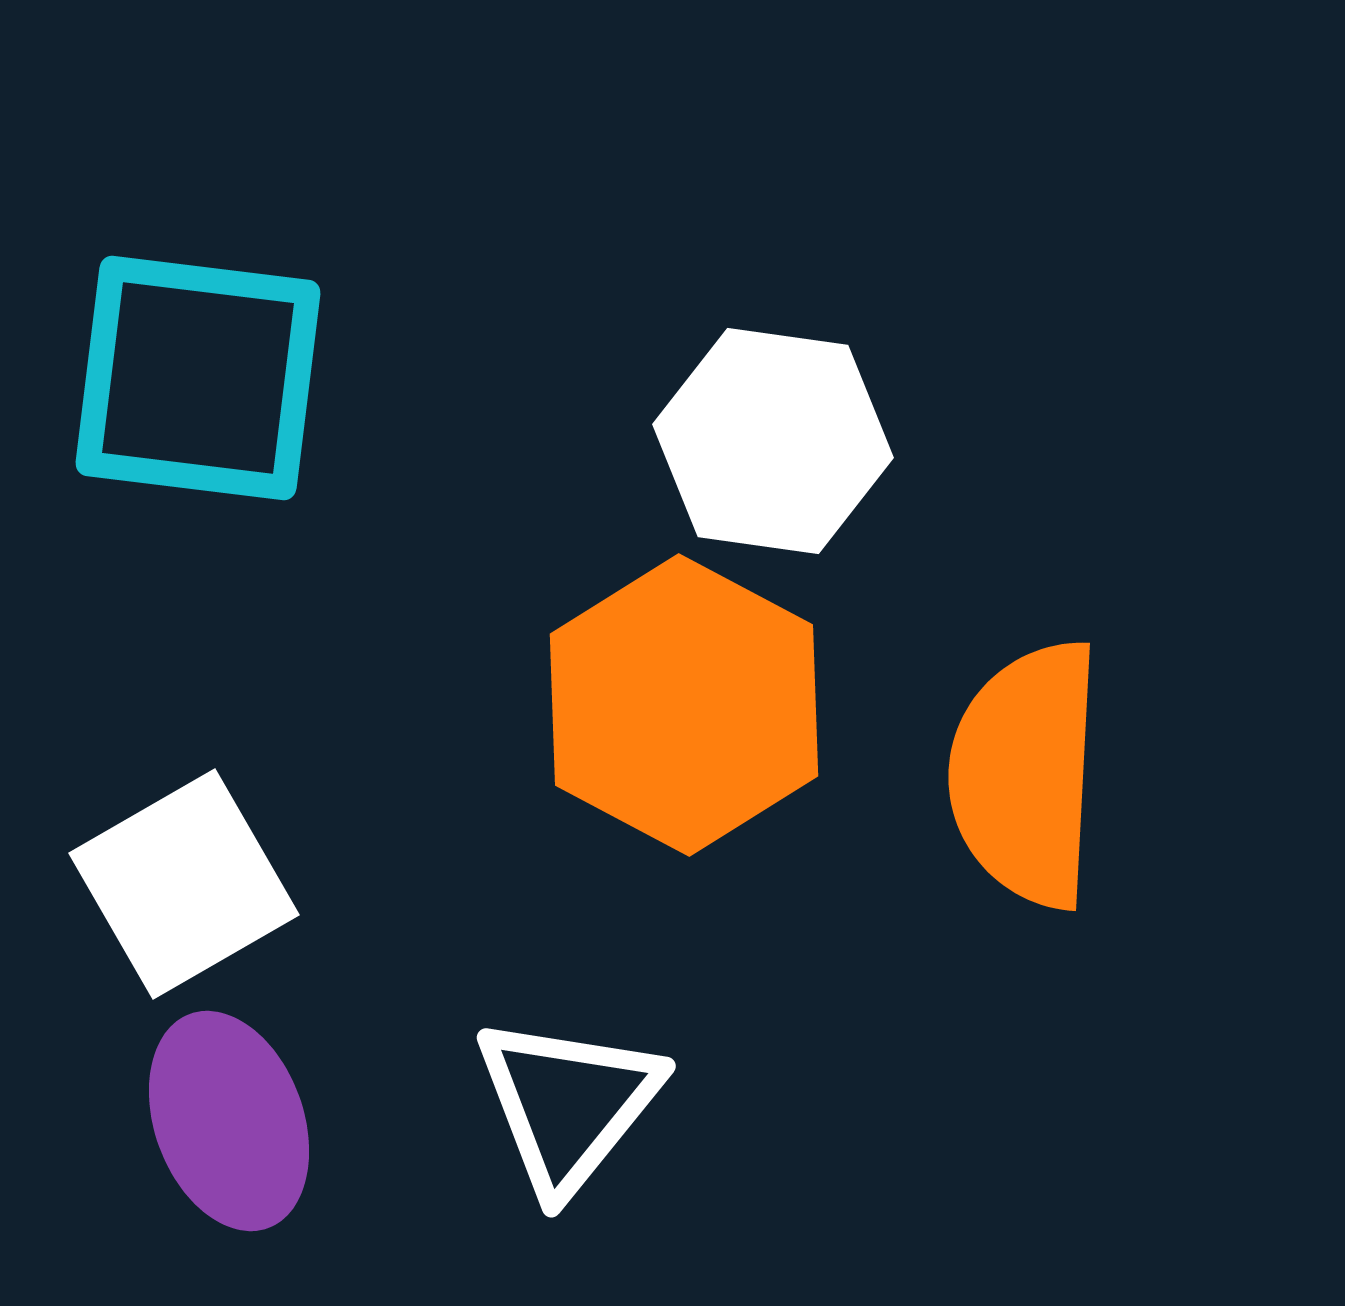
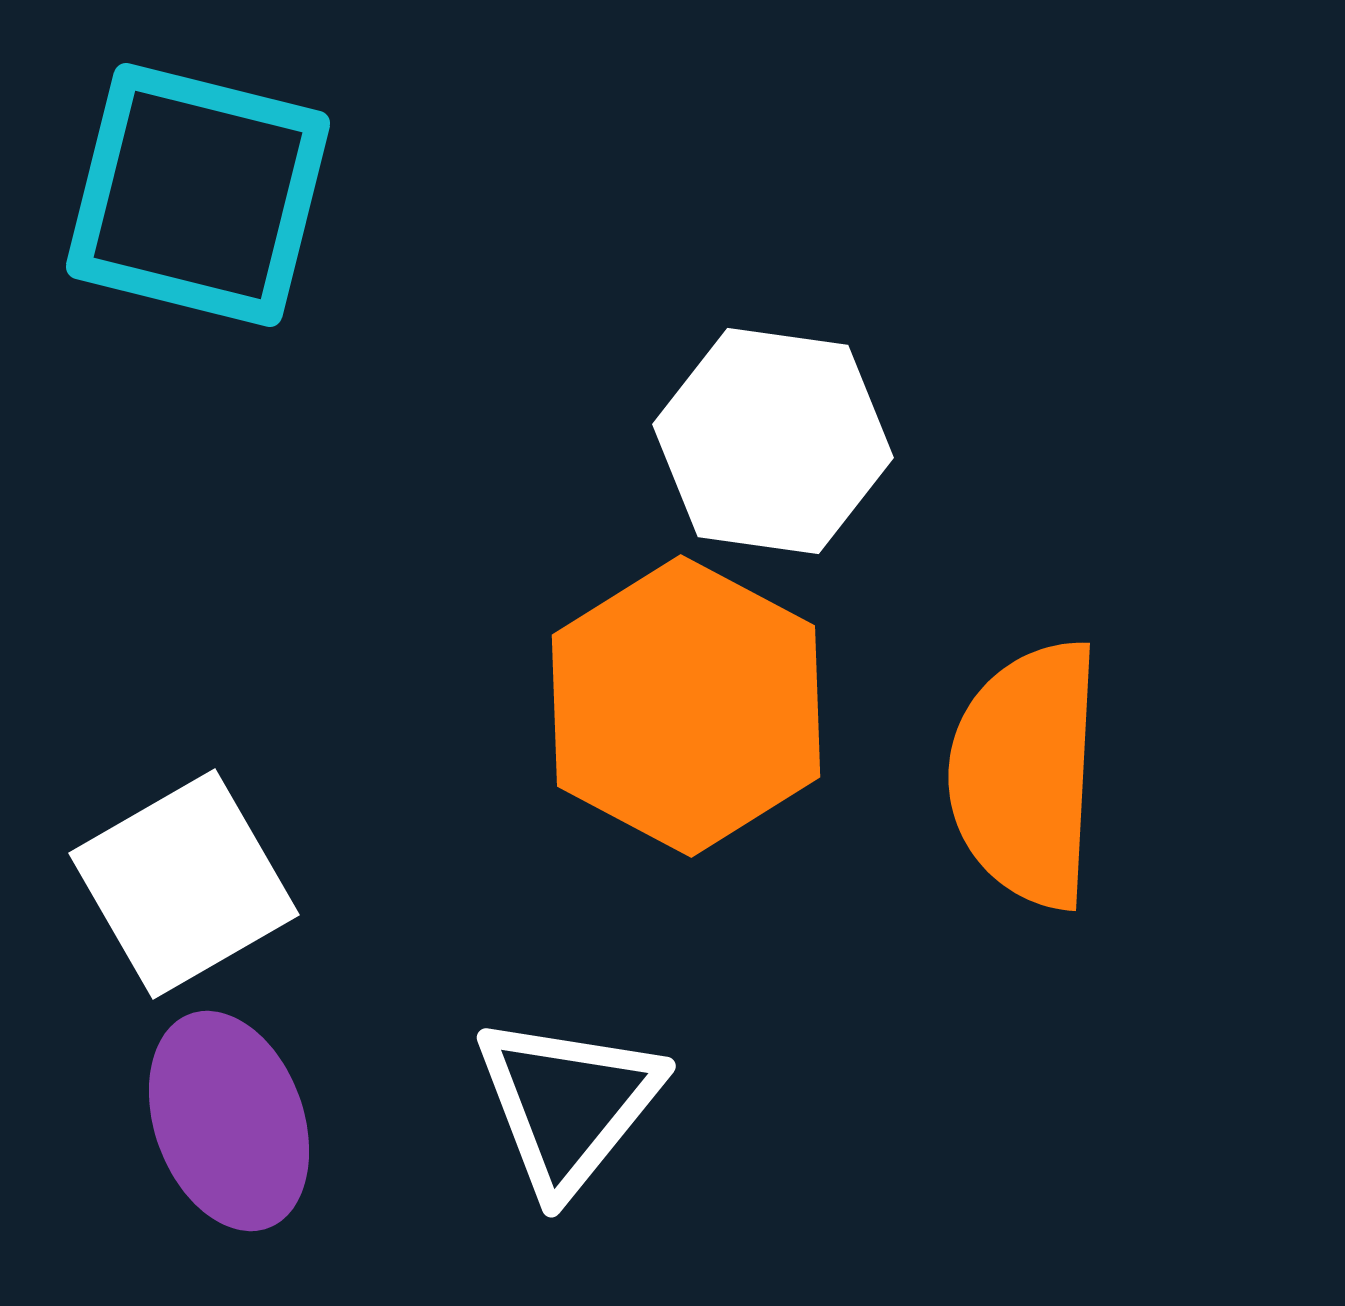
cyan square: moved 183 px up; rotated 7 degrees clockwise
orange hexagon: moved 2 px right, 1 px down
